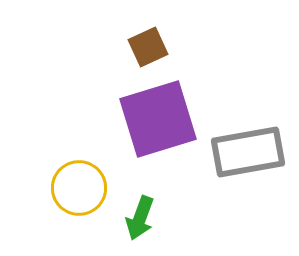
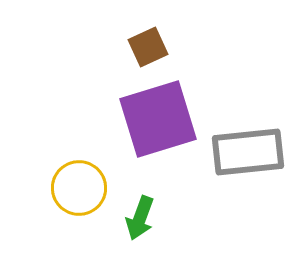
gray rectangle: rotated 4 degrees clockwise
